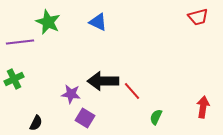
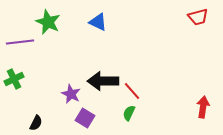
purple star: rotated 18 degrees clockwise
green semicircle: moved 27 px left, 4 px up
